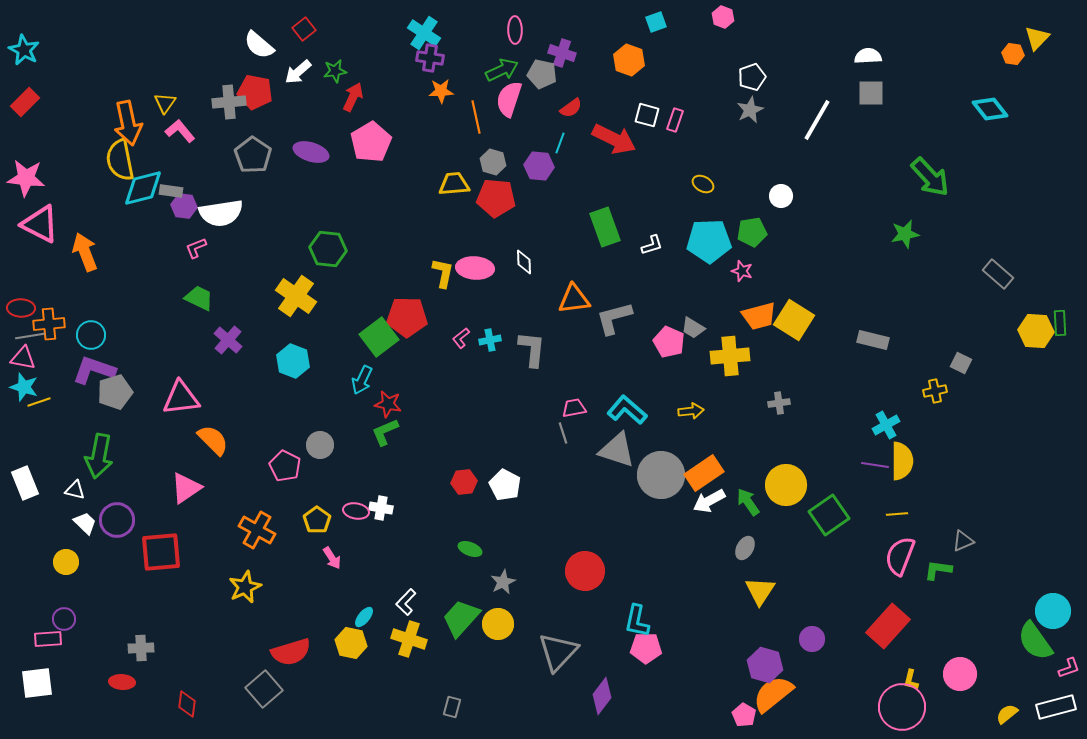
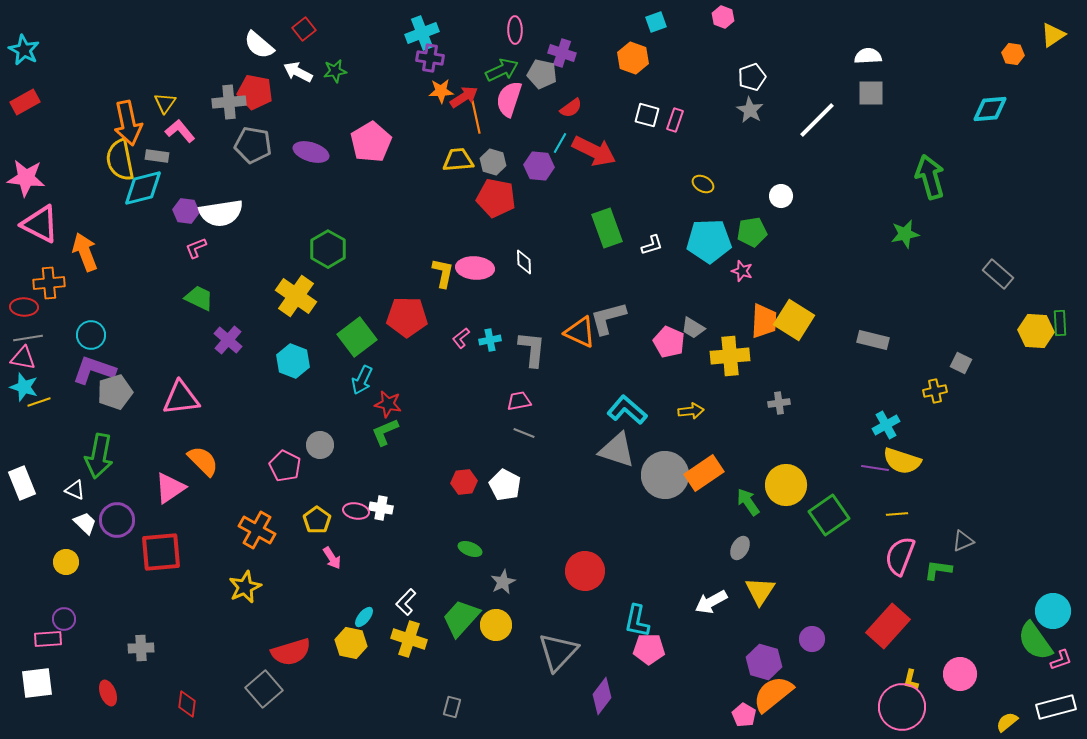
cyan cross at (424, 33): moved 2 px left; rotated 36 degrees clockwise
yellow triangle at (1037, 38): moved 16 px right, 3 px up; rotated 12 degrees clockwise
orange hexagon at (629, 60): moved 4 px right, 2 px up
white arrow at (298, 72): rotated 68 degrees clockwise
red arrow at (353, 97): moved 111 px right; rotated 32 degrees clockwise
red rectangle at (25, 102): rotated 16 degrees clockwise
cyan diamond at (990, 109): rotated 57 degrees counterclockwise
gray star at (750, 110): rotated 16 degrees counterclockwise
white line at (817, 120): rotated 15 degrees clockwise
red arrow at (614, 139): moved 20 px left, 12 px down
cyan line at (560, 143): rotated 10 degrees clockwise
gray pentagon at (253, 155): moved 10 px up; rotated 24 degrees counterclockwise
green arrow at (930, 177): rotated 153 degrees counterclockwise
yellow trapezoid at (454, 184): moved 4 px right, 24 px up
gray rectangle at (171, 191): moved 14 px left, 35 px up
red pentagon at (496, 198): rotated 6 degrees clockwise
purple hexagon at (184, 206): moved 2 px right, 5 px down
green rectangle at (605, 227): moved 2 px right, 1 px down
green hexagon at (328, 249): rotated 24 degrees clockwise
orange triangle at (574, 299): moved 6 px right, 33 px down; rotated 32 degrees clockwise
red ellipse at (21, 308): moved 3 px right, 1 px up
orange trapezoid at (759, 316): moved 5 px right, 5 px down; rotated 72 degrees counterclockwise
gray L-shape at (614, 318): moved 6 px left
orange cross at (49, 324): moved 41 px up
gray line at (30, 336): moved 2 px left, 2 px down
green square at (379, 337): moved 22 px left
pink trapezoid at (574, 408): moved 55 px left, 7 px up
gray line at (563, 433): moved 39 px left; rotated 50 degrees counterclockwise
orange semicircle at (213, 440): moved 10 px left, 21 px down
yellow semicircle at (902, 461): rotated 108 degrees clockwise
purple line at (875, 465): moved 3 px down
gray circle at (661, 475): moved 4 px right
white rectangle at (25, 483): moved 3 px left
pink triangle at (186, 488): moved 16 px left
white triangle at (75, 490): rotated 10 degrees clockwise
white arrow at (709, 501): moved 2 px right, 101 px down
gray ellipse at (745, 548): moved 5 px left
yellow circle at (498, 624): moved 2 px left, 1 px down
pink pentagon at (646, 648): moved 3 px right, 1 px down
purple hexagon at (765, 665): moved 1 px left, 3 px up
pink L-shape at (1069, 668): moved 8 px left, 8 px up
red ellipse at (122, 682): moved 14 px left, 11 px down; rotated 65 degrees clockwise
yellow semicircle at (1007, 714): moved 8 px down
